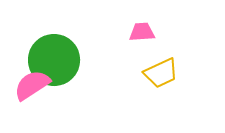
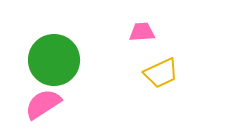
pink semicircle: moved 11 px right, 19 px down
